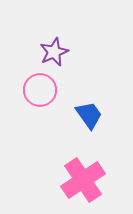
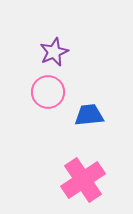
pink circle: moved 8 px right, 2 px down
blue trapezoid: rotated 60 degrees counterclockwise
